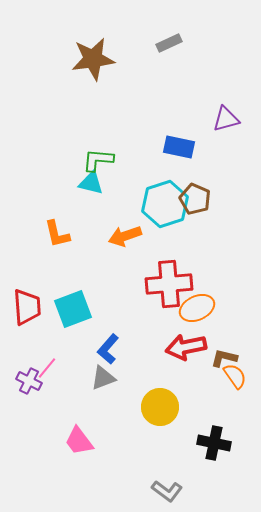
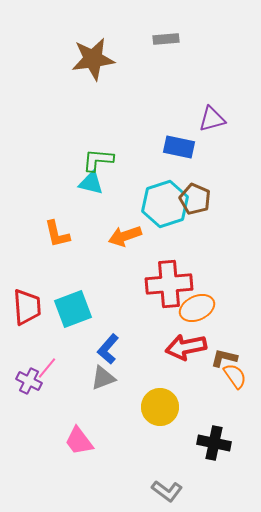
gray rectangle: moved 3 px left, 4 px up; rotated 20 degrees clockwise
purple triangle: moved 14 px left
